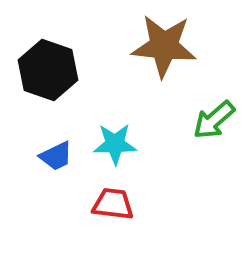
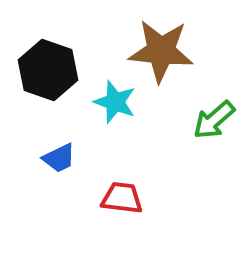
brown star: moved 3 px left, 5 px down
cyan star: moved 42 px up; rotated 21 degrees clockwise
blue trapezoid: moved 3 px right, 2 px down
red trapezoid: moved 9 px right, 6 px up
